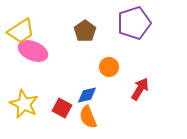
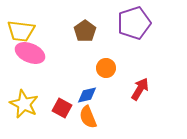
yellow trapezoid: rotated 40 degrees clockwise
pink ellipse: moved 3 px left, 2 px down
orange circle: moved 3 px left, 1 px down
